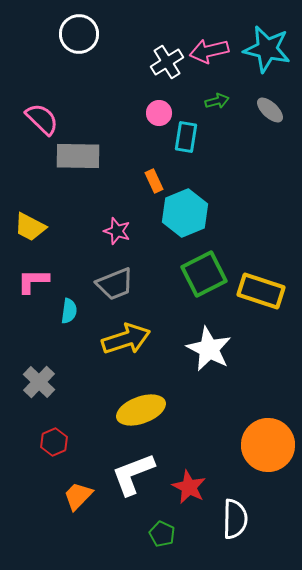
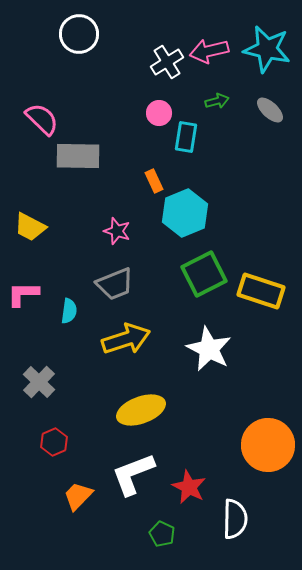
pink L-shape: moved 10 px left, 13 px down
